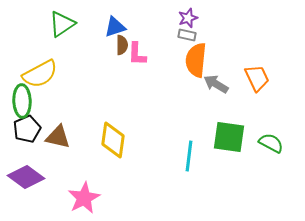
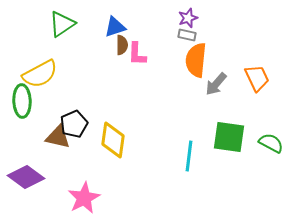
gray arrow: rotated 80 degrees counterclockwise
black pentagon: moved 47 px right, 5 px up
